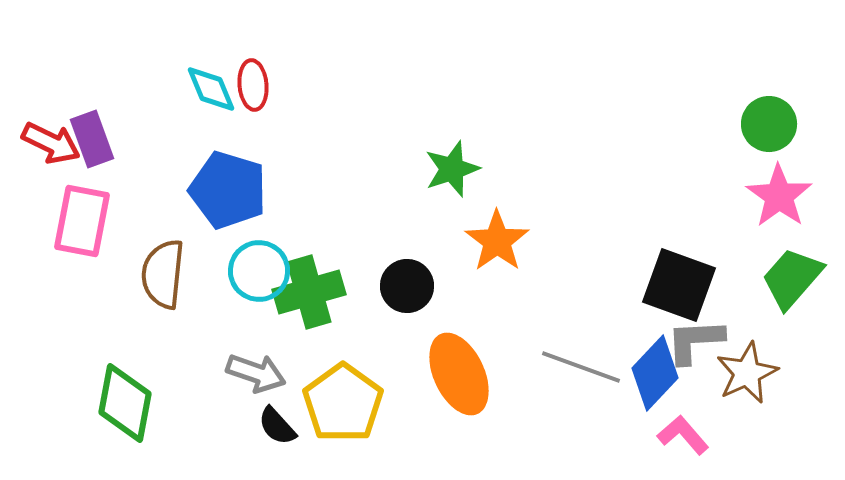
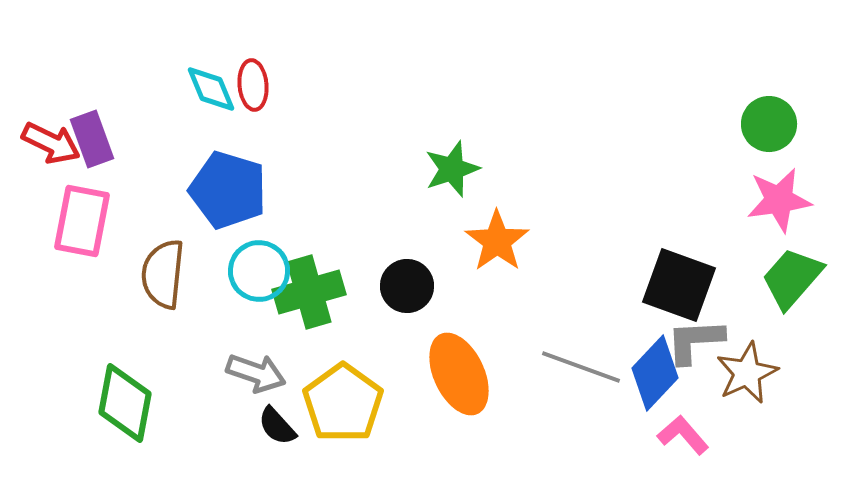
pink star: moved 4 px down; rotated 28 degrees clockwise
